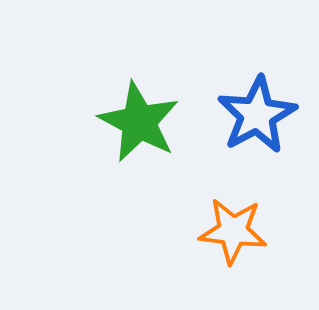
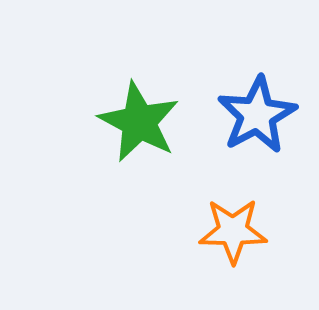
orange star: rotated 6 degrees counterclockwise
